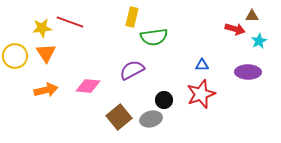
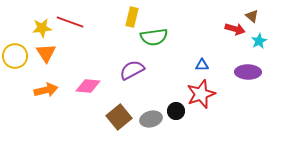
brown triangle: rotated 40 degrees clockwise
black circle: moved 12 px right, 11 px down
